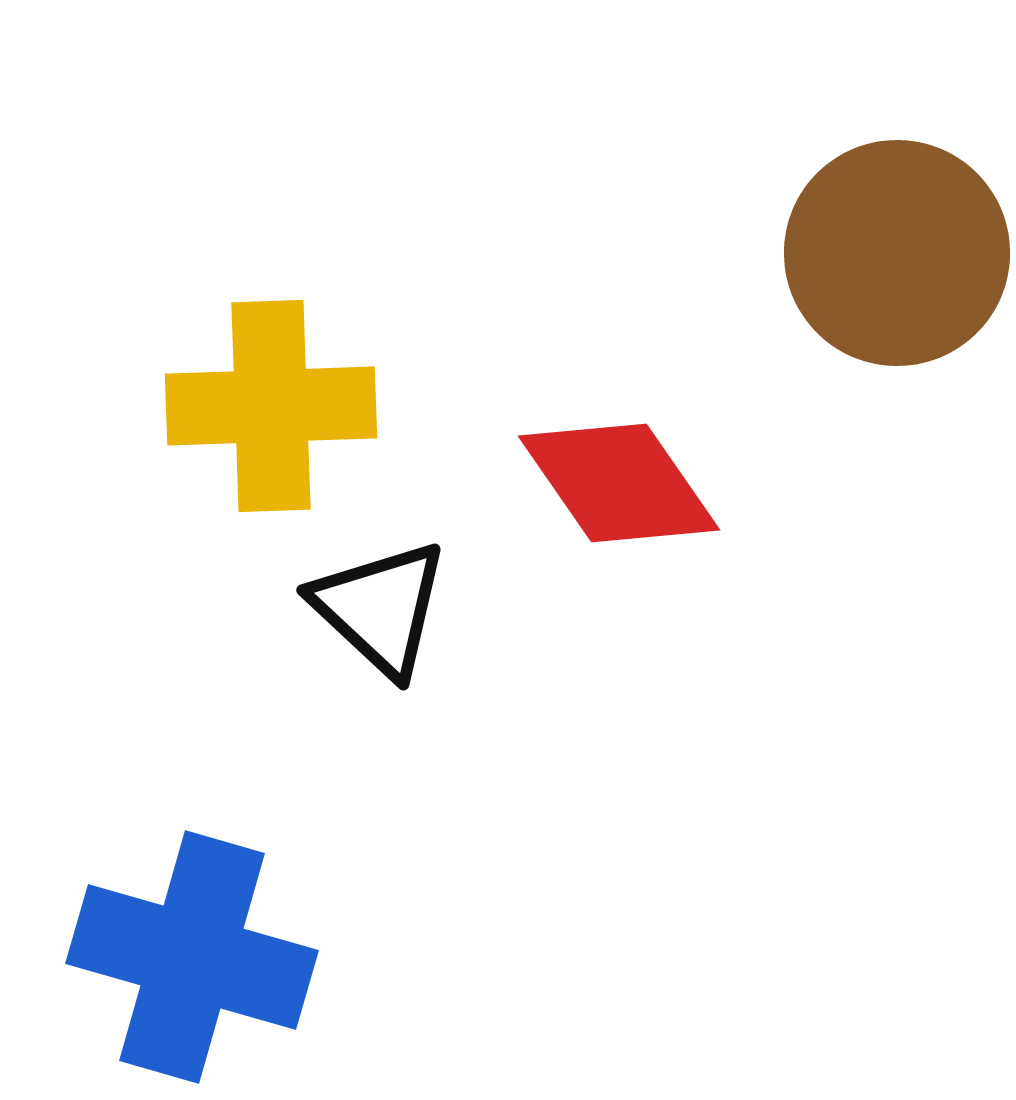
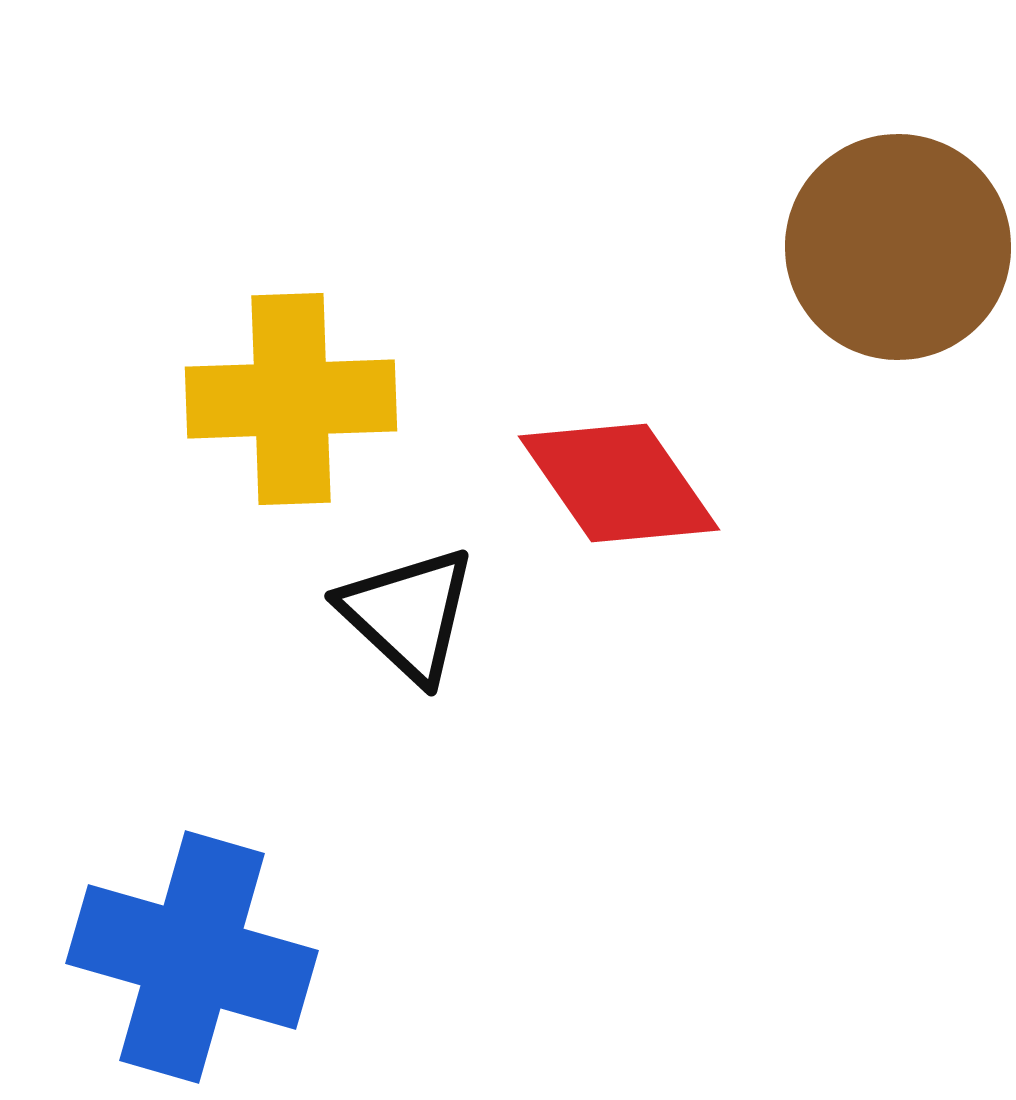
brown circle: moved 1 px right, 6 px up
yellow cross: moved 20 px right, 7 px up
black triangle: moved 28 px right, 6 px down
